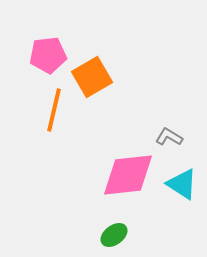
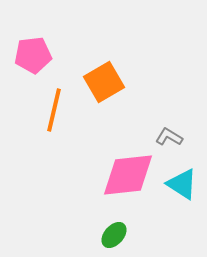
pink pentagon: moved 15 px left
orange square: moved 12 px right, 5 px down
green ellipse: rotated 12 degrees counterclockwise
